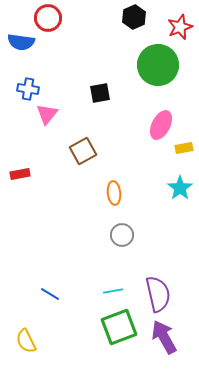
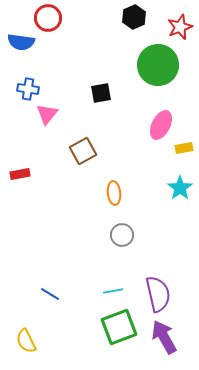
black square: moved 1 px right
